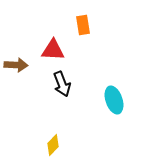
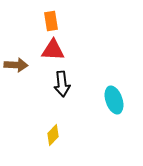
orange rectangle: moved 32 px left, 4 px up
black arrow: rotated 15 degrees clockwise
yellow diamond: moved 10 px up
